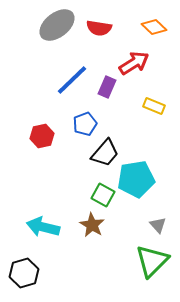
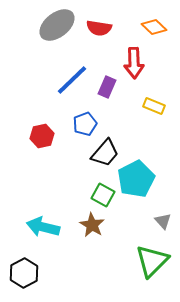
red arrow: rotated 120 degrees clockwise
cyan pentagon: rotated 18 degrees counterclockwise
gray triangle: moved 5 px right, 4 px up
black hexagon: rotated 12 degrees counterclockwise
